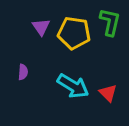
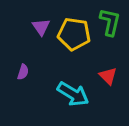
yellow pentagon: moved 1 px down
purple semicircle: rotated 14 degrees clockwise
cyan arrow: moved 8 px down
red triangle: moved 17 px up
